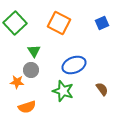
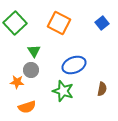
blue square: rotated 16 degrees counterclockwise
brown semicircle: rotated 48 degrees clockwise
